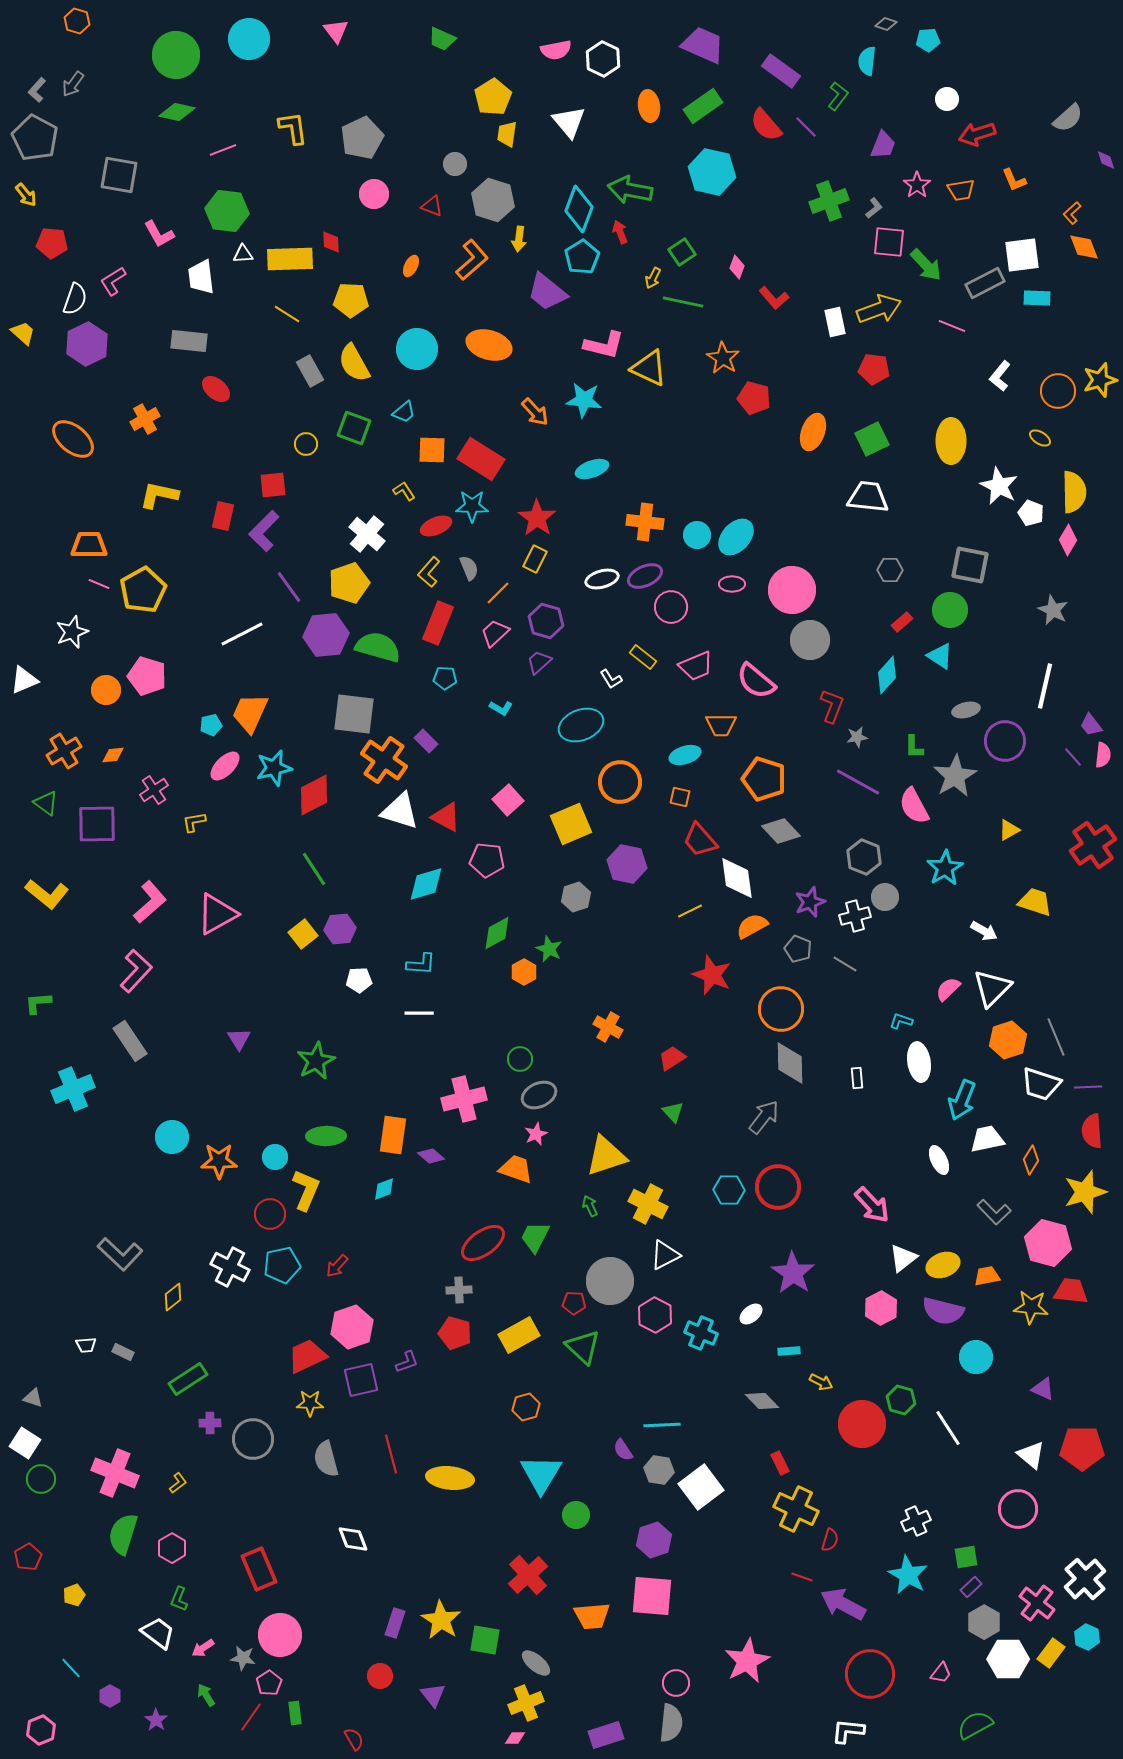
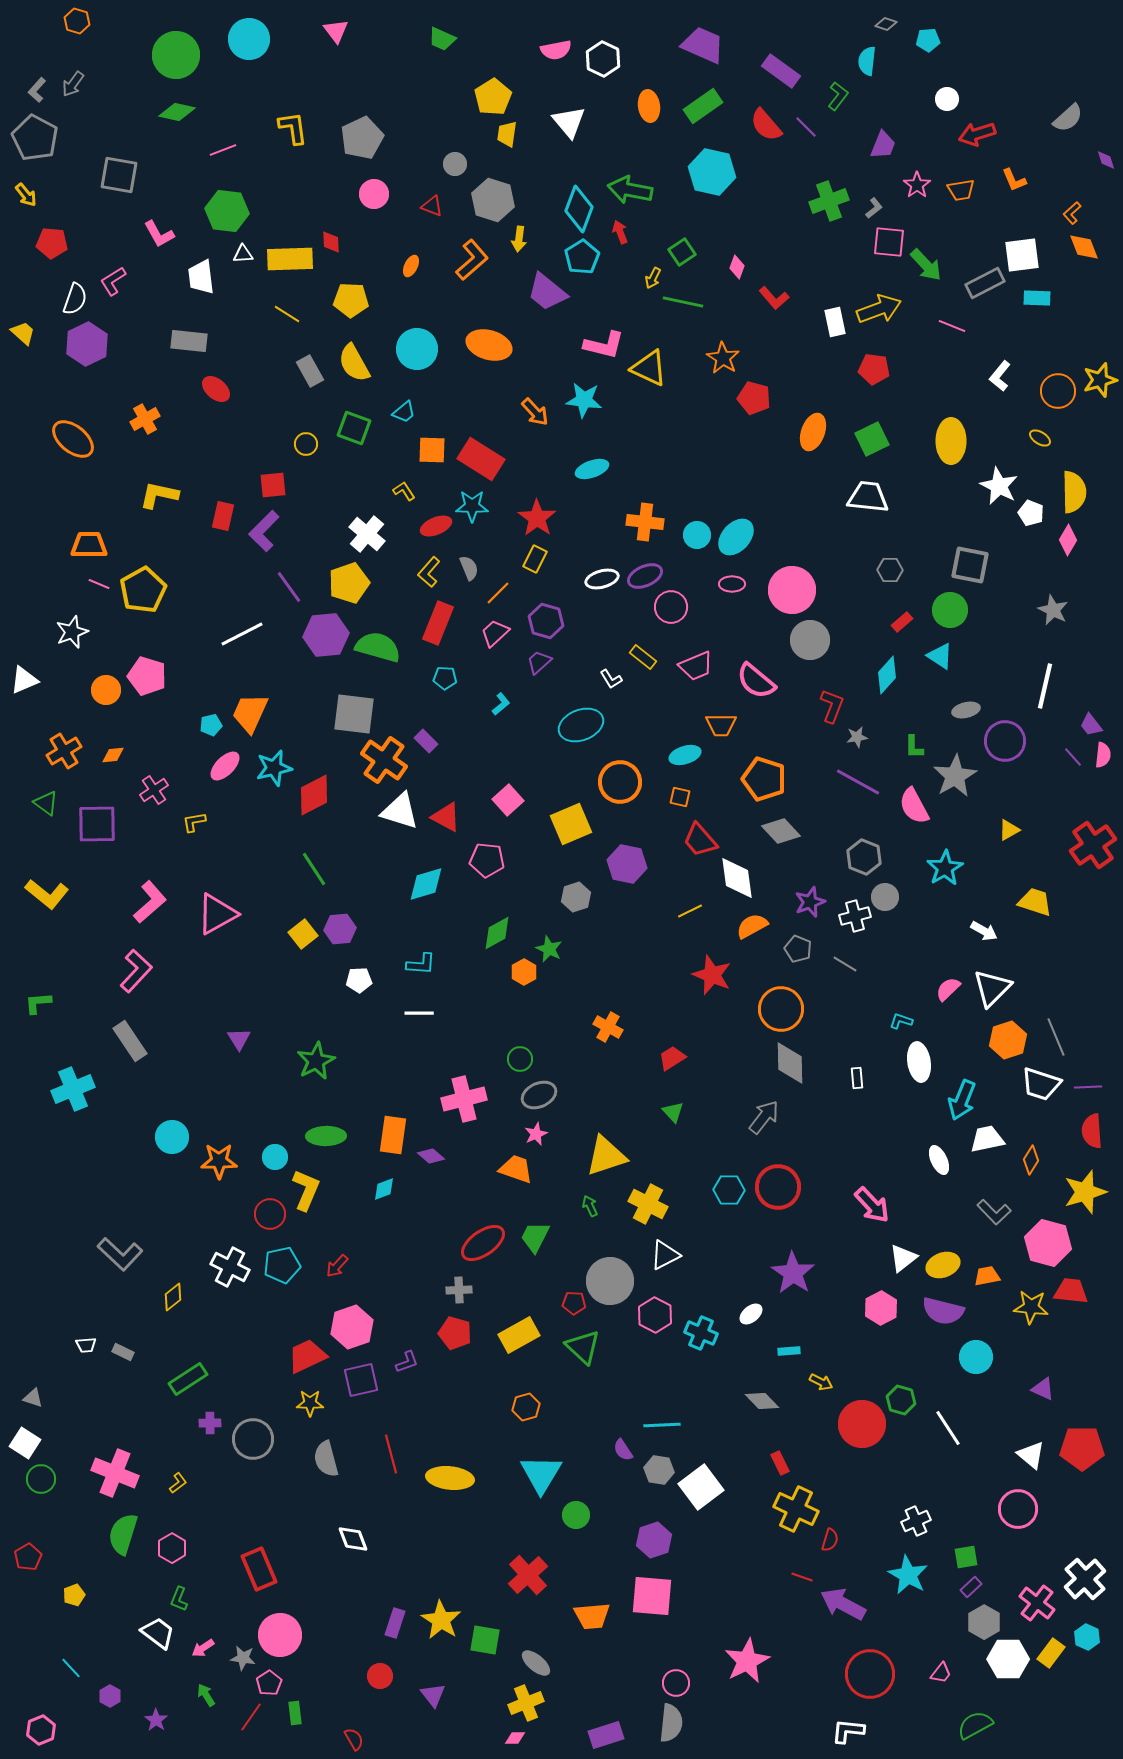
cyan L-shape at (501, 708): moved 4 px up; rotated 70 degrees counterclockwise
